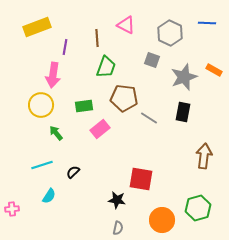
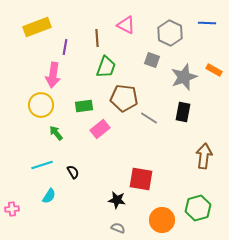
black semicircle: rotated 104 degrees clockwise
gray semicircle: rotated 80 degrees counterclockwise
